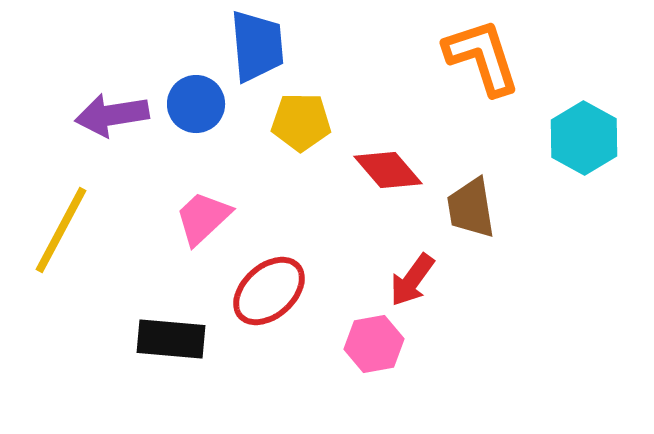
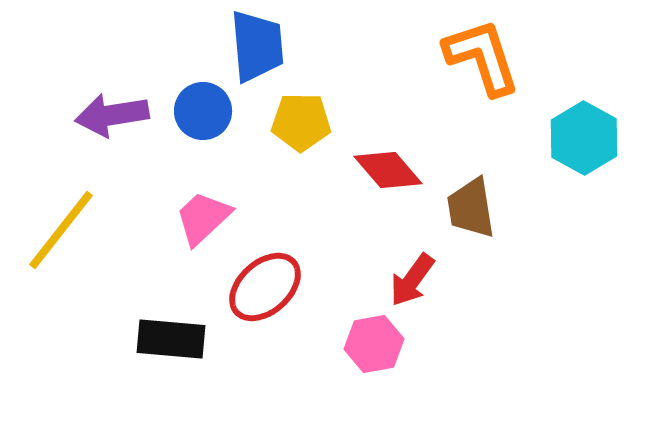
blue circle: moved 7 px right, 7 px down
yellow line: rotated 10 degrees clockwise
red ellipse: moved 4 px left, 4 px up
